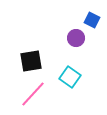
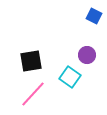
blue square: moved 2 px right, 4 px up
purple circle: moved 11 px right, 17 px down
